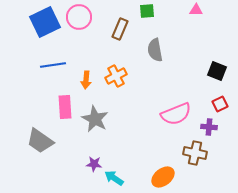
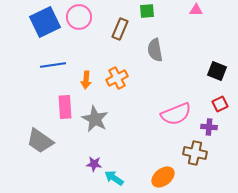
orange cross: moved 1 px right, 2 px down
